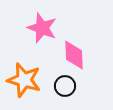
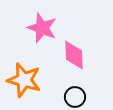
black circle: moved 10 px right, 11 px down
